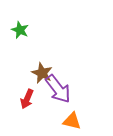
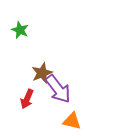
brown star: rotated 25 degrees clockwise
